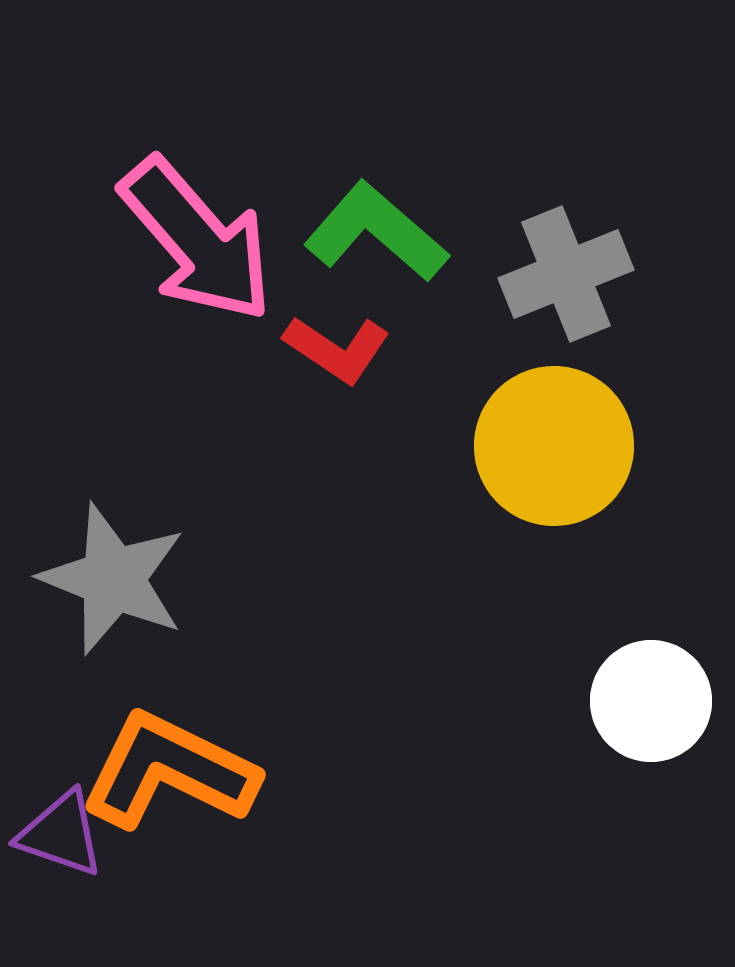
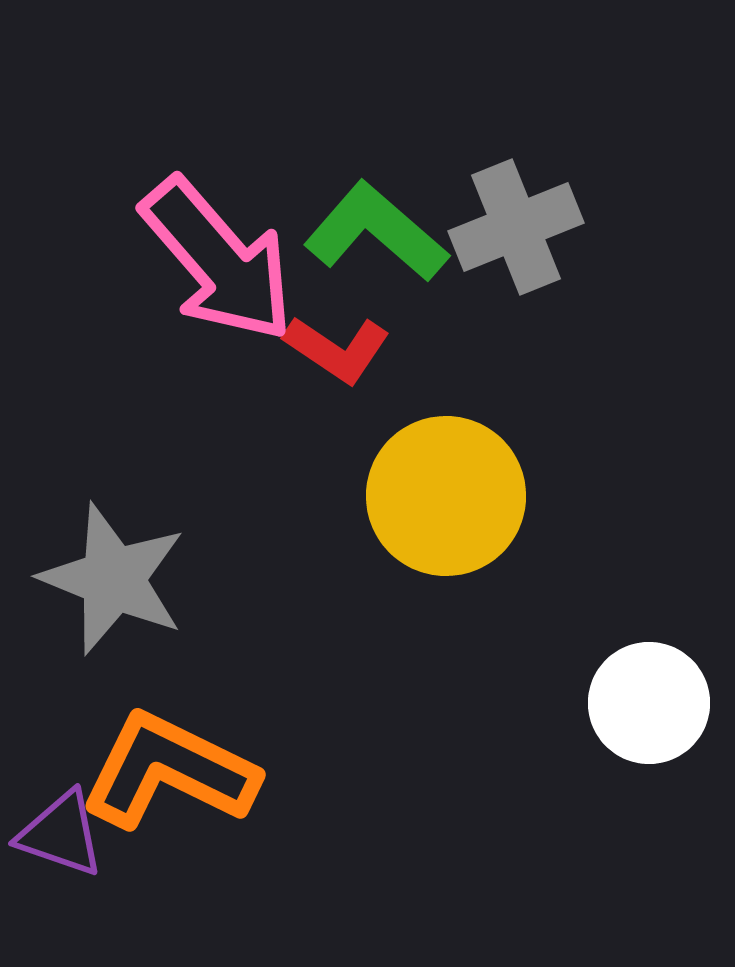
pink arrow: moved 21 px right, 20 px down
gray cross: moved 50 px left, 47 px up
yellow circle: moved 108 px left, 50 px down
white circle: moved 2 px left, 2 px down
